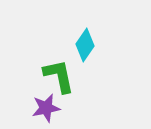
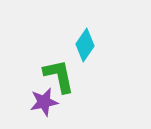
purple star: moved 2 px left, 6 px up
